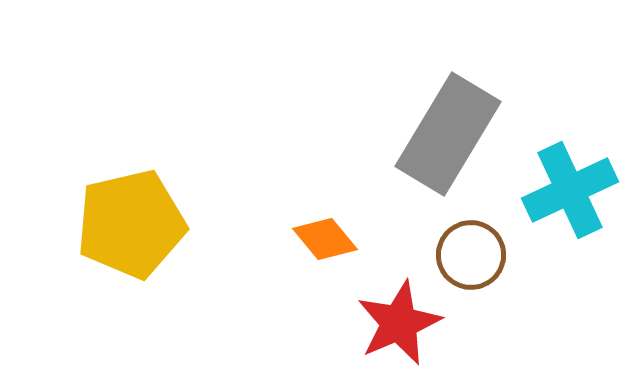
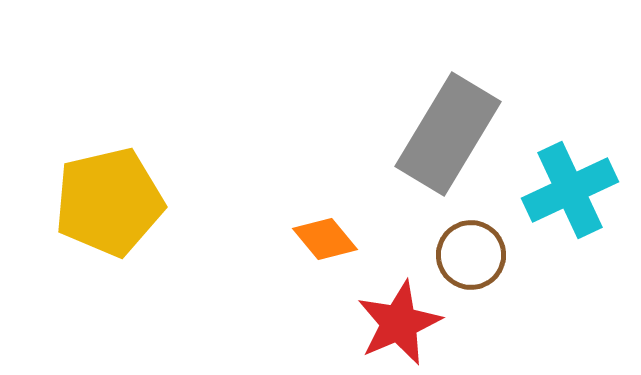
yellow pentagon: moved 22 px left, 22 px up
